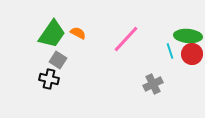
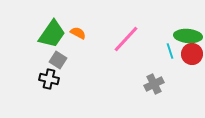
gray cross: moved 1 px right
